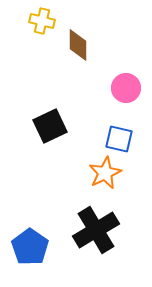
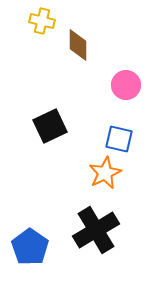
pink circle: moved 3 px up
